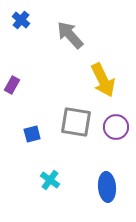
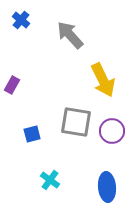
purple circle: moved 4 px left, 4 px down
